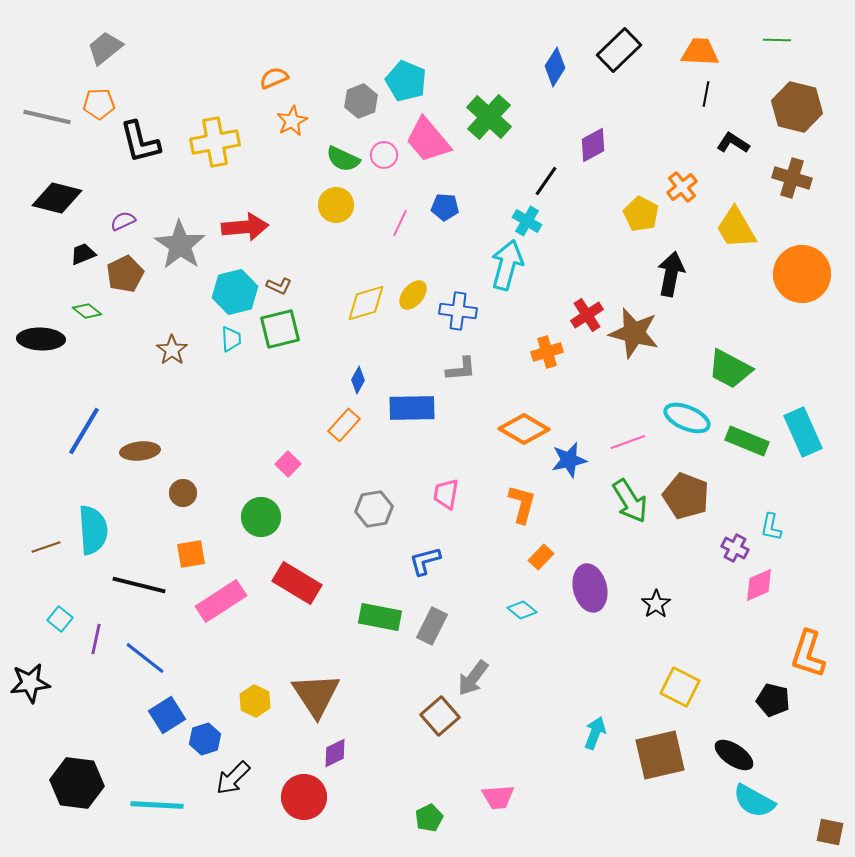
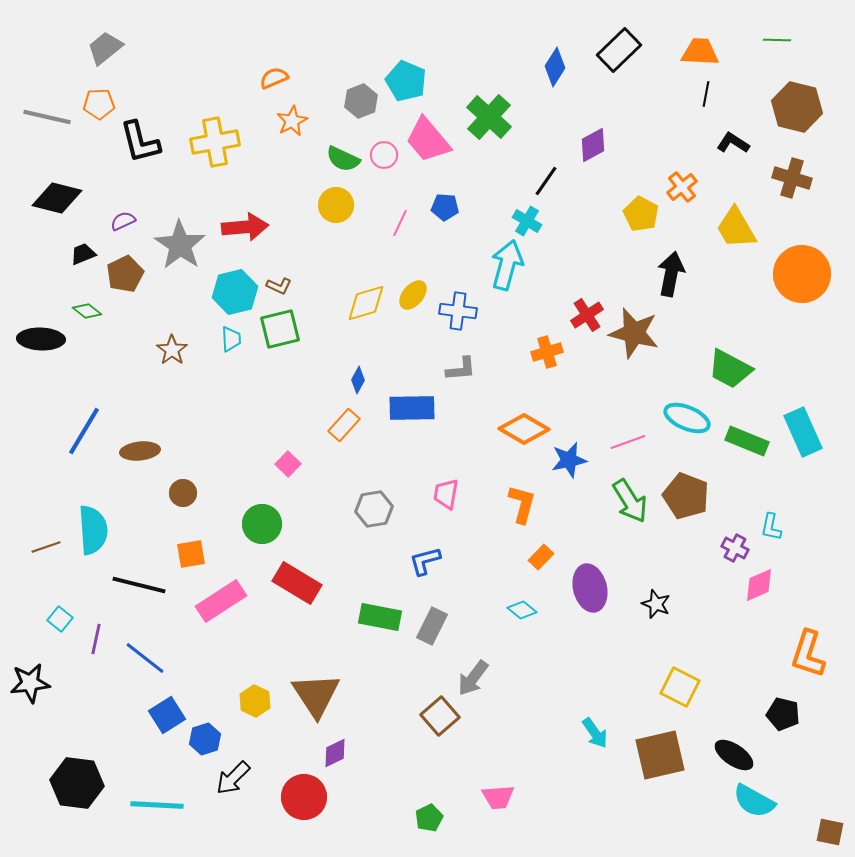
green circle at (261, 517): moved 1 px right, 7 px down
black star at (656, 604): rotated 16 degrees counterclockwise
black pentagon at (773, 700): moved 10 px right, 14 px down
cyan arrow at (595, 733): rotated 124 degrees clockwise
